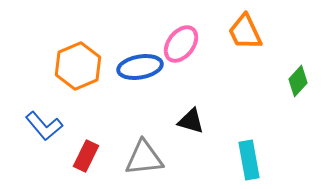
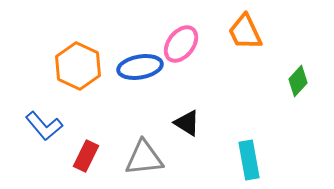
orange hexagon: rotated 12 degrees counterclockwise
black triangle: moved 4 px left, 2 px down; rotated 16 degrees clockwise
